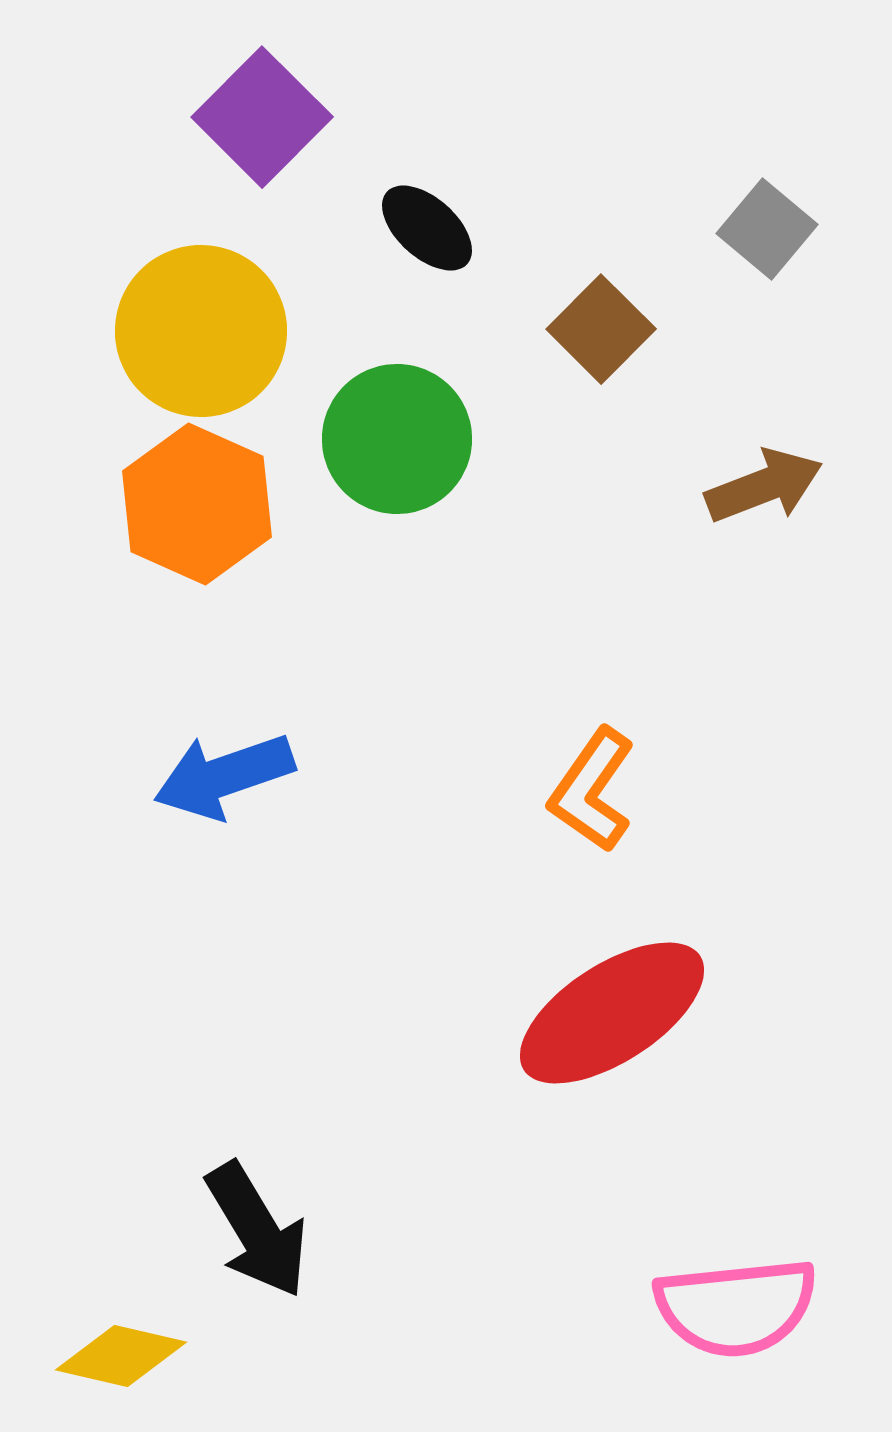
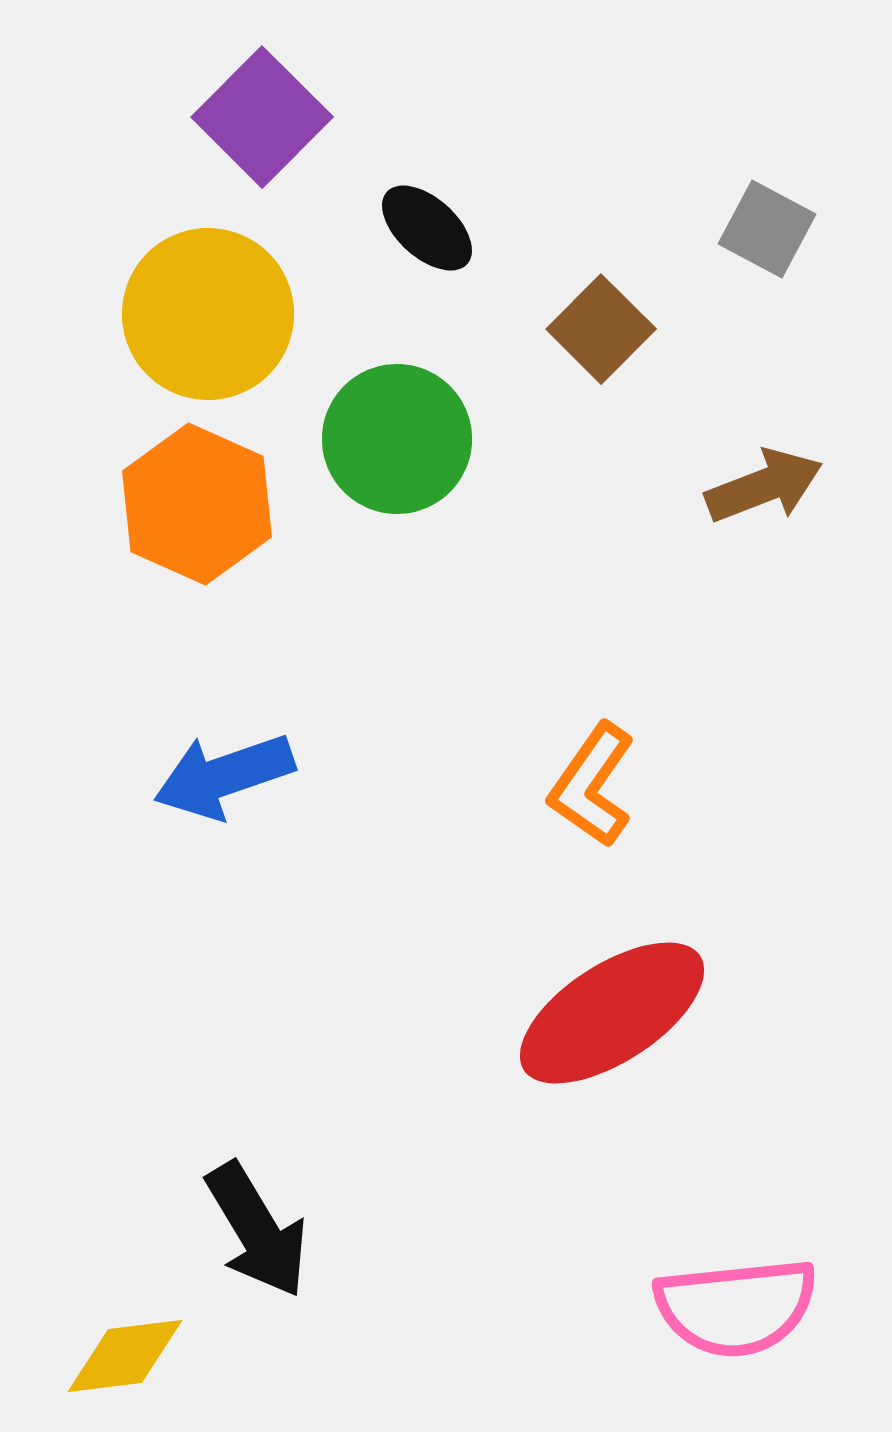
gray square: rotated 12 degrees counterclockwise
yellow circle: moved 7 px right, 17 px up
orange L-shape: moved 5 px up
yellow diamond: moved 4 px right; rotated 20 degrees counterclockwise
